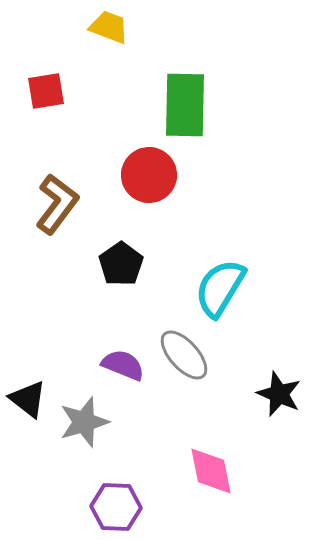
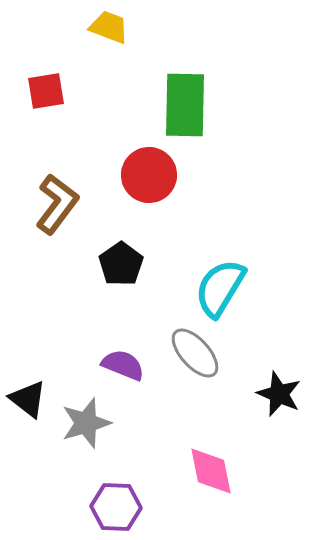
gray ellipse: moved 11 px right, 2 px up
gray star: moved 2 px right, 1 px down
